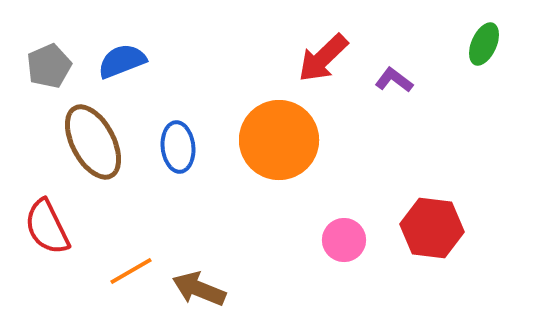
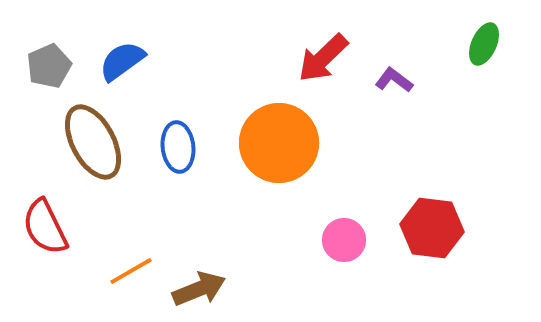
blue semicircle: rotated 15 degrees counterclockwise
orange circle: moved 3 px down
red semicircle: moved 2 px left
brown arrow: rotated 136 degrees clockwise
